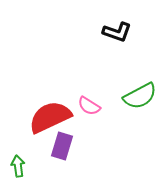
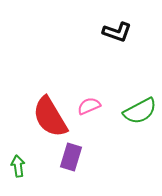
green semicircle: moved 15 px down
pink semicircle: rotated 125 degrees clockwise
red semicircle: rotated 96 degrees counterclockwise
purple rectangle: moved 9 px right, 11 px down
